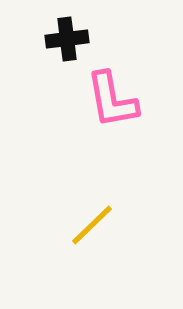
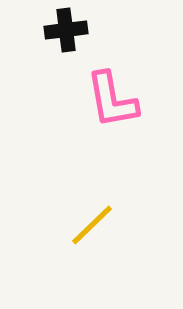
black cross: moved 1 px left, 9 px up
